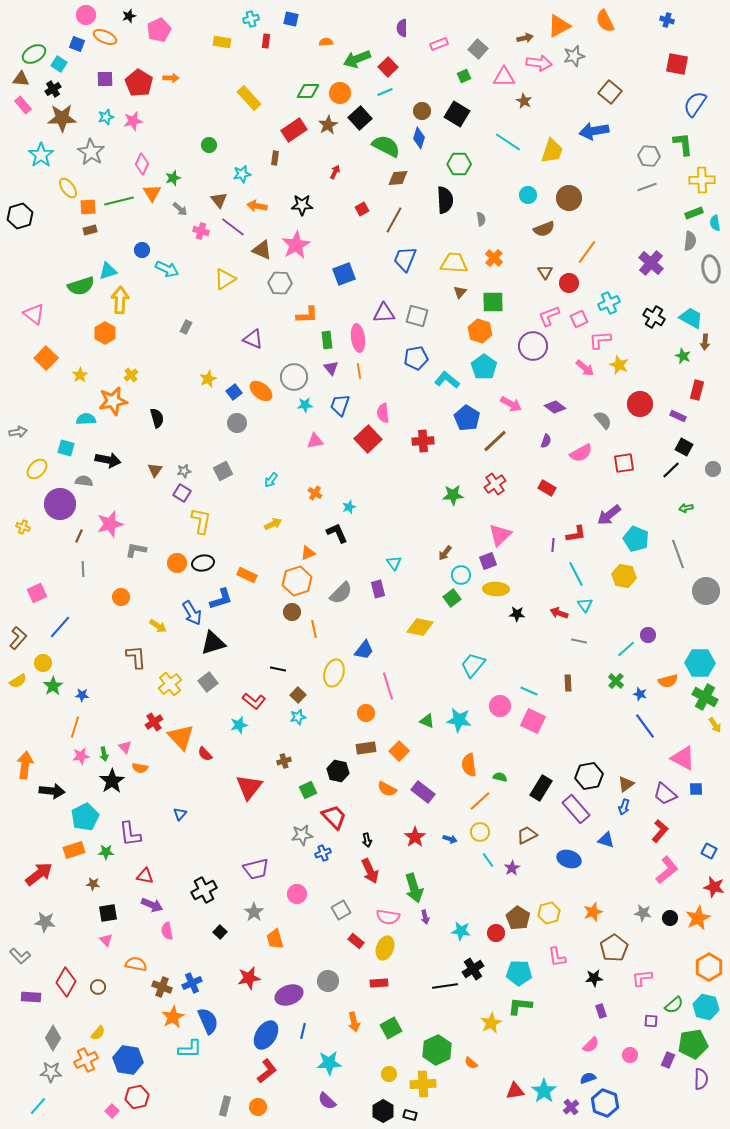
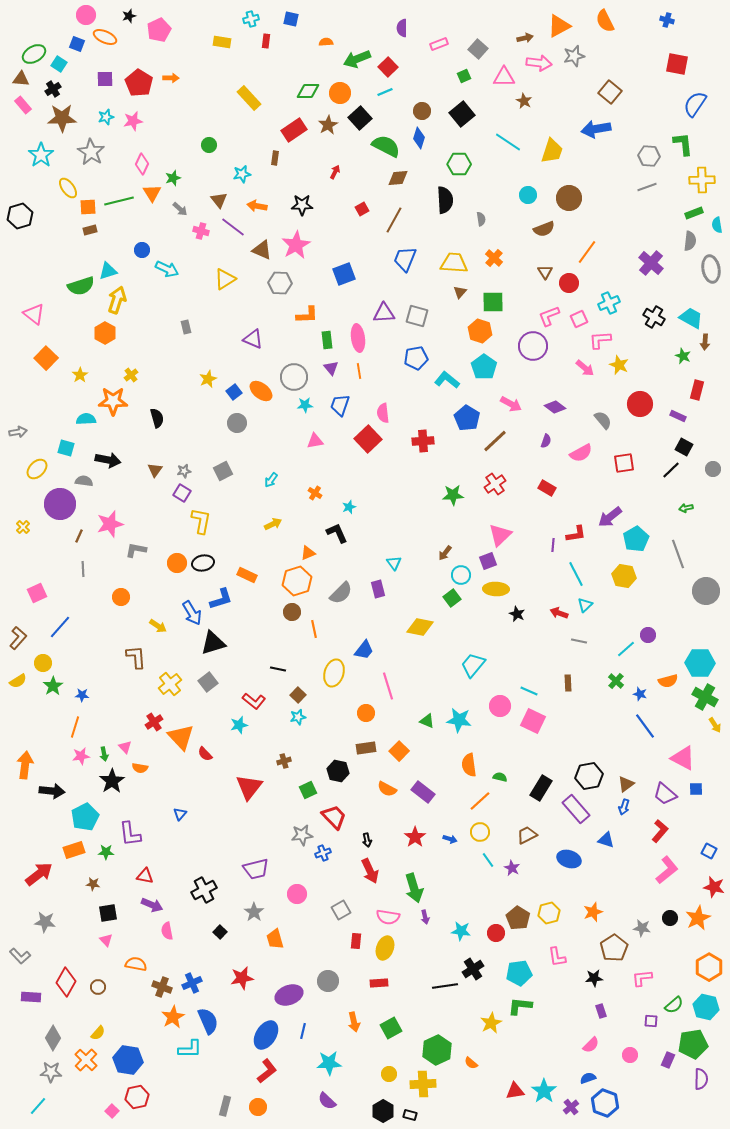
black square at (457, 114): moved 5 px right; rotated 20 degrees clockwise
blue arrow at (594, 131): moved 2 px right, 2 px up
cyan semicircle at (715, 223): moved 2 px right, 2 px down
yellow arrow at (120, 300): moved 3 px left; rotated 16 degrees clockwise
gray rectangle at (186, 327): rotated 40 degrees counterclockwise
orange star at (113, 401): rotated 12 degrees clockwise
purple arrow at (609, 515): moved 1 px right, 2 px down
yellow cross at (23, 527): rotated 24 degrees clockwise
cyan pentagon at (636, 539): rotated 20 degrees clockwise
cyan triangle at (585, 605): rotated 21 degrees clockwise
black star at (517, 614): rotated 21 degrees clockwise
purple star at (512, 868): rotated 14 degrees counterclockwise
gray star at (643, 913): moved 1 px left, 15 px down
red rectangle at (356, 941): rotated 56 degrees clockwise
cyan pentagon at (519, 973): rotated 10 degrees counterclockwise
red star at (249, 978): moved 7 px left
orange cross at (86, 1060): rotated 20 degrees counterclockwise
